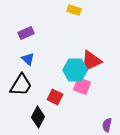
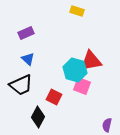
yellow rectangle: moved 3 px right, 1 px down
red triangle: rotated 15 degrees clockwise
cyan hexagon: rotated 15 degrees clockwise
black trapezoid: rotated 35 degrees clockwise
red square: moved 1 px left
